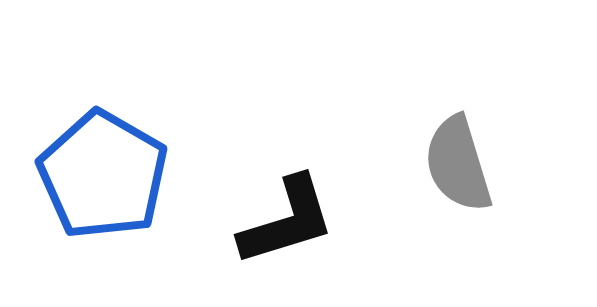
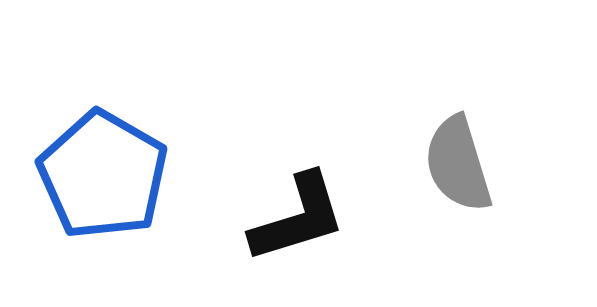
black L-shape: moved 11 px right, 3 px up
